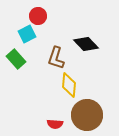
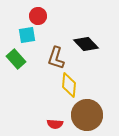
cyan square: moved 1 px down; rotated 18 degrees clockwise
